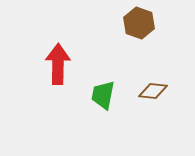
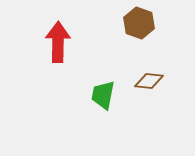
red arrow: moved 22 px up
brown diamond: moved 4 px left, 10 px up
